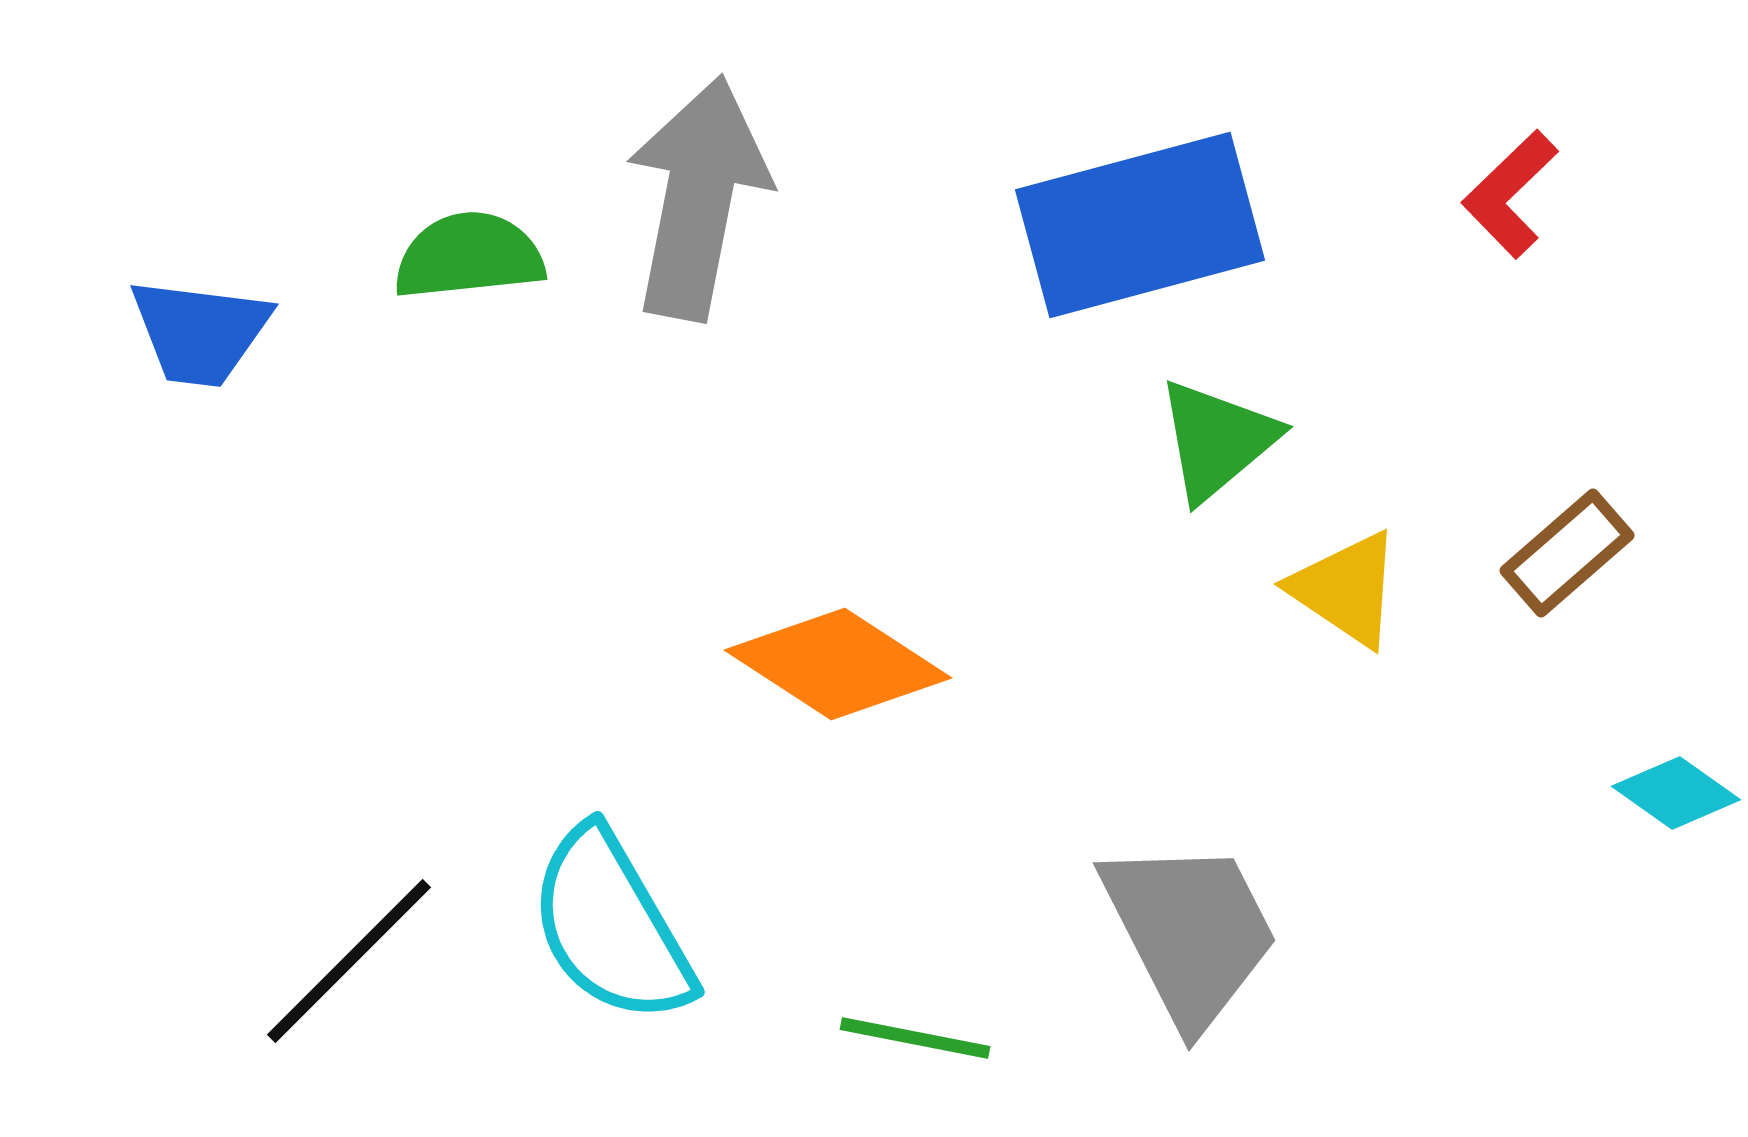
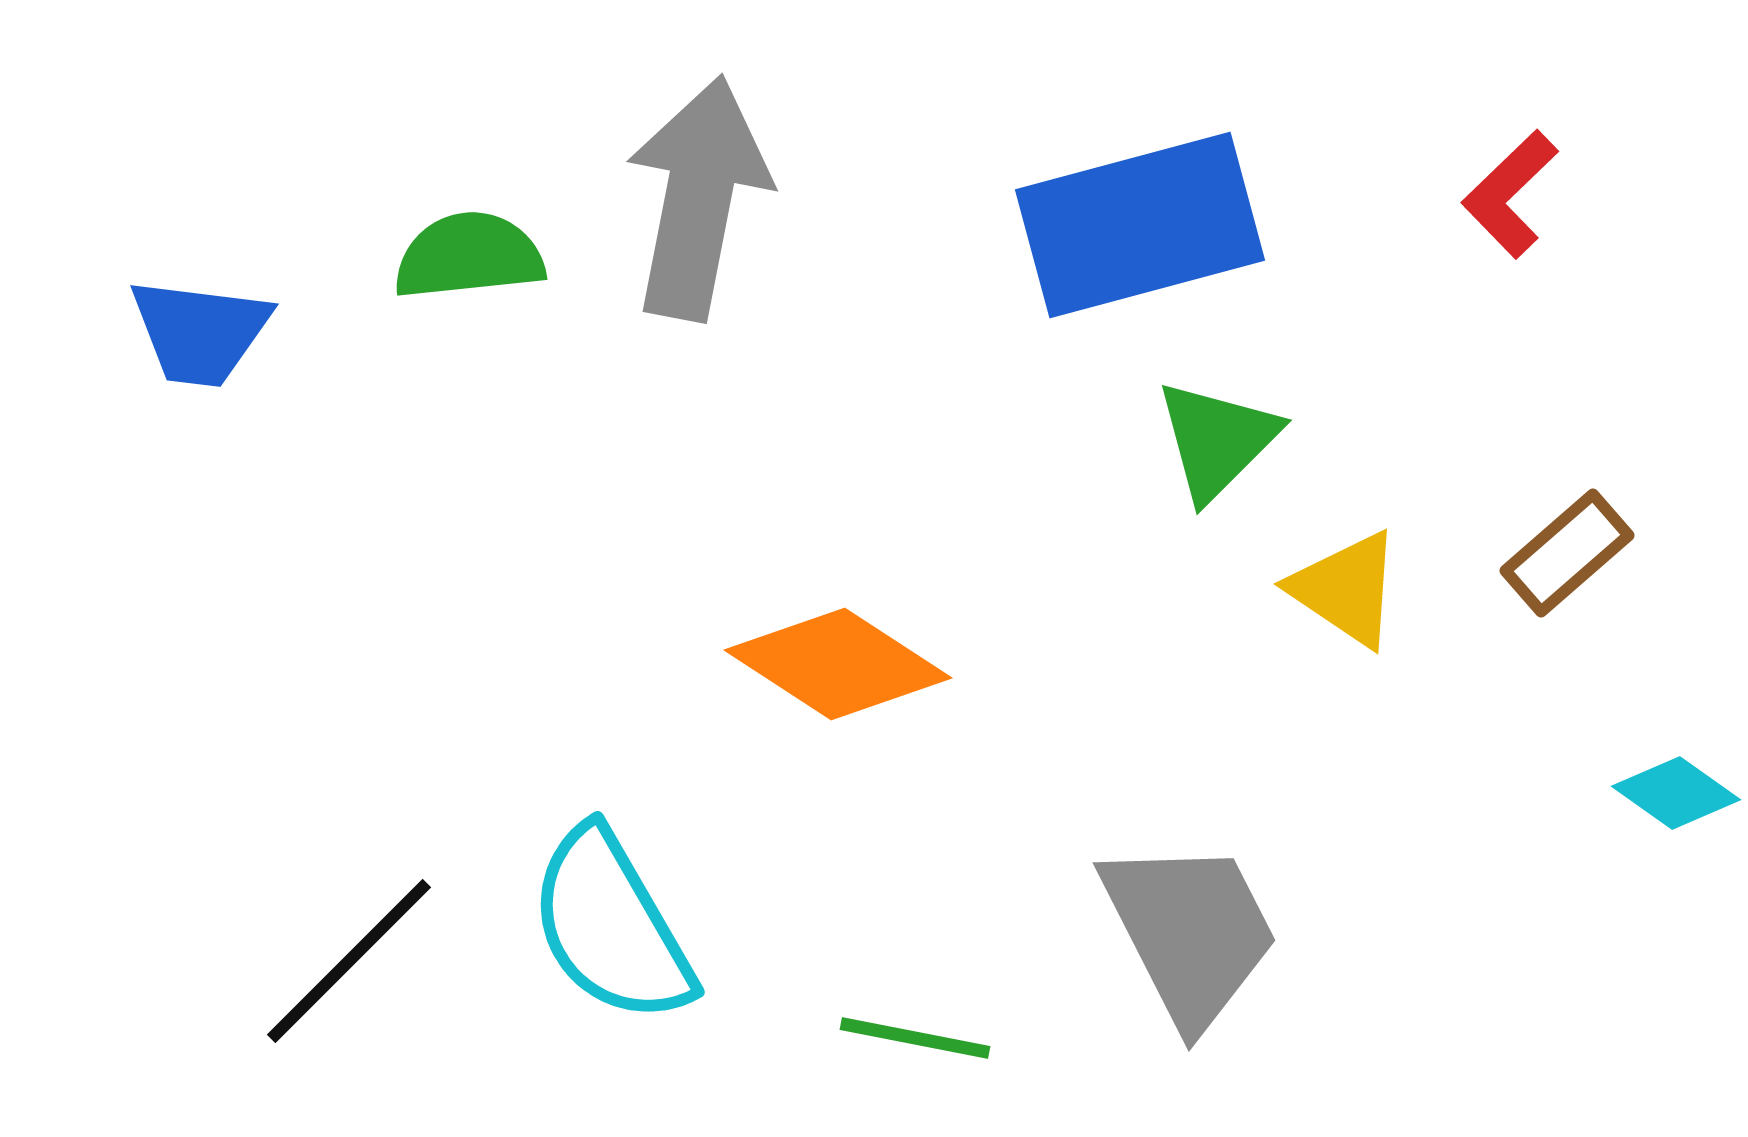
green triangle: rotated 5 degrees counterclockwise
